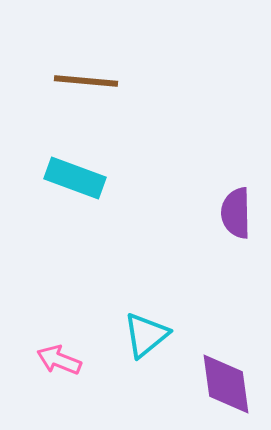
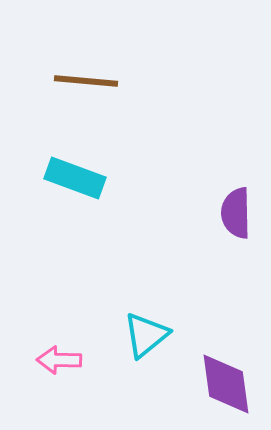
pink arrow: rotated 21 degrees counterclockwise
